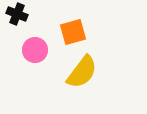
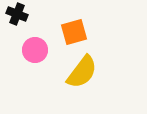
orange square: moved 1 px right
